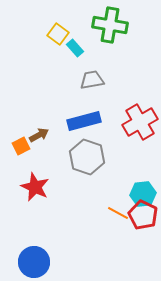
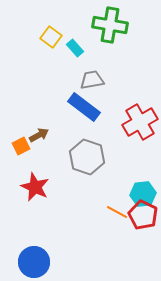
yellow square: moved 7 px left, 3 px down
blue rectangle: moved 14 px up; rotated 52 degrees clockwise
orange line: moved 1 px left, 1 px up
